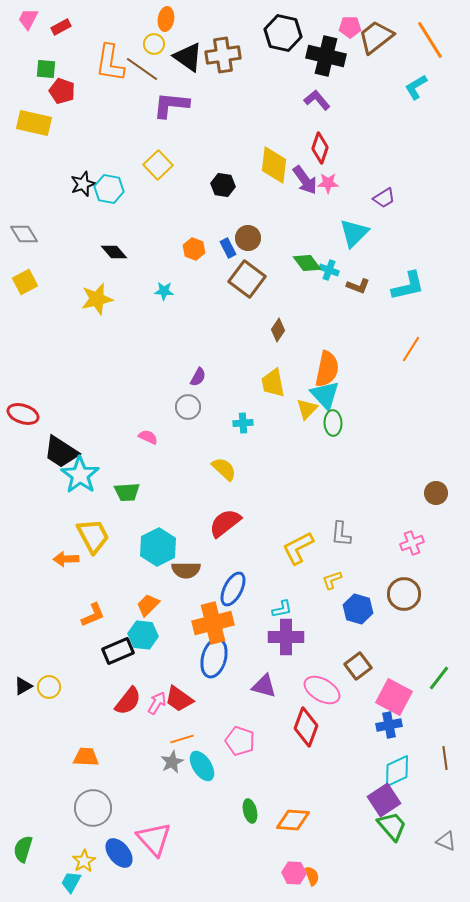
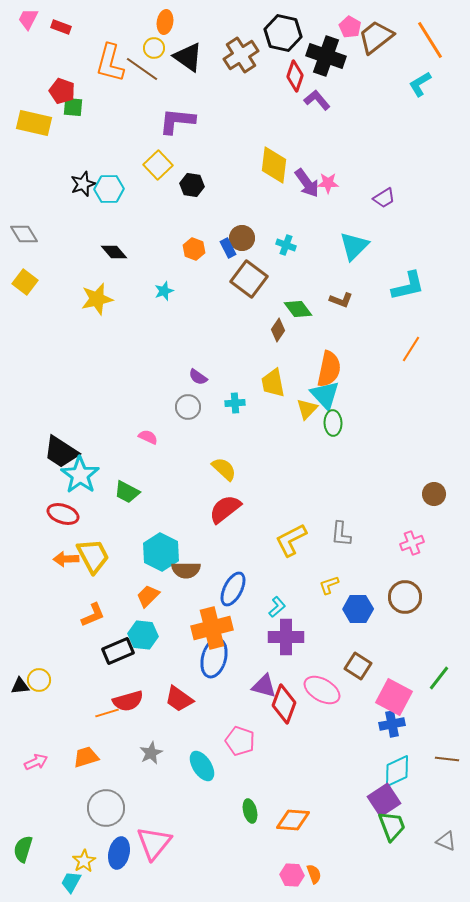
orange ellipse at (166, 19): moved 1 px left, 3 px down
red rectangle at (61, 27): rotated 48 degrees clockwise
pink pentagon at (350, 27): rotated 30 degrees clockwise
yellow circle at (154, 44): moved 4 px down
brown cross at (223, 55): moved 18 px right; rotated 24 degrees counterclockwise
black cross at (326, 56): rotated 6 degrees clockwise
orange L-shape at (110, 63): rotated 6 degrees clockwise
green square at (46, 69): moved 27 px right, 38 px down
cyan L-shape at (416, 87): moved 4 px right, 3 px up
purple L-shape at (171, 105): moved 6 px right, 16 px down
red diamond at (320, 148): moved 25 px left, 72 px up
purple arrow at (305, 180): moved 2 px right, 3 px down
black hexagon at (223, 185): moved 31 px left
cyan hexagon at (109, 189): rotated 12 degrees counterclockwise
cyan triangle at (354, 233): moved 13 px down
brown circle at (248, 238): moved 6 px left
green diamond at (307, 263): moved 9 px left, 46 px down
cyan cross at (329, 270): moved 43 px left, 25 px up
brown square at (247, 279): moved 2 px right
yellow square at (25, 282): rotated 25 degrees counterclockwise
brown L-shape at (358, 286): moved 17 px left, 14 px down
cyan star at (164, 291): rotated 24 degrees counterclockwise
orange semicircle at (327, 369): moved 2 px right
purple semicircle at (198, 377): rotated 96 degrees clockwise
red ellipse at (23, 414): moved 40 px right, 100 px down
cyan cross at (243, 423): moved 8 px left, 20 px up
green trapezoid at (127, 492): rotated 32 degrees clockwise
brown circle at (436, 493): moved 2 px left, 1 px down
red semicircle at (225, 523): moved 14 px up
yellow trapezoid at (93, 536): moved 20 px down
cyan hexagon at (158, 547): moved 3 px right, 5 px down; rotated 6 degrees counterclockwise
yellow L-shape at (298, 548): moved 7 px left, 8 px up
yellow L-shape at (332, 580): moved 3 px left, 5 px down
brown circle at (404, 594): moved 1 px right, 3 px down
orange trapezoid at (148, 605): moved 9 px up
cyan L-shape at (282, 609): moved 5 px left, 2 px up; rotated 30 degrees counterclockwise
blue hexagon at (358, 609): rotated 16 degrees counterclockwise
orange cross at (213, 623): moved 1 px left, 5 px down
brown square at (358, 666): rotated 20 degrees counterclockwise
black triangle at (23, 686): moved 3 px left; rotated 24 degrees clockwise
yellow circle at (49, 687): moved 10 px left, 7 px up
red semicircle at (128, 701): rotated 36 degrees clockwise
pink arrow at (157, 703): moved 121 px left, 59 px down; rotated 35 degrees clockwise
blue cross at (389, 725): moved 3 px right, 1 px up
red diamond at (306, 727): moved 22 px left, 23 px up
orange line at (182, 739): moved 75 px left, 26 px up
orange trapezoid at (86, 757): rotated 20 degrees counterclockwise
brown line at (445, 758): moved 2 px right, 1 px down; rotated 75 degrees counterclockwise
gray star at (172, 762): moved 21 px left, 9 px up
gray circle at (93, 808): moved 13 px right
green trapezoid at (392, 826): rotated 20 degrees clockwise
pink triangle at (154, 839): moved 4 px down; rotated 21 degrees clockwise
blue ellipse at (119, 853): rotated 52 degrees clockwise
pink hexagon at (294, 873): moved 2 px left, 2 px down
orange semicircle at (312, 876): moved 2 px right, 2 px up
